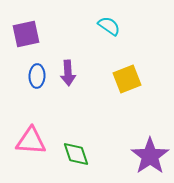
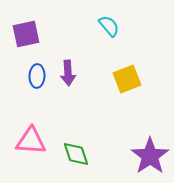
cyan semicircle: rotated 15 degrees clockwise
